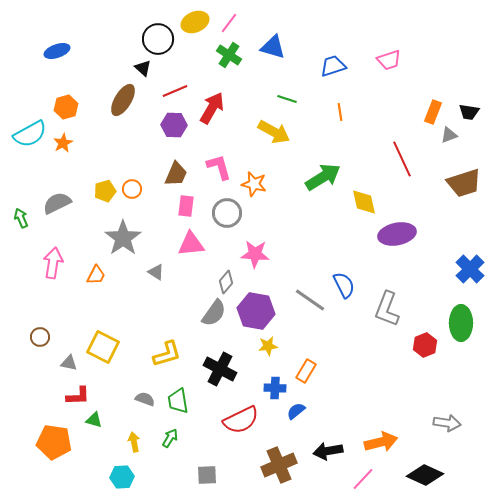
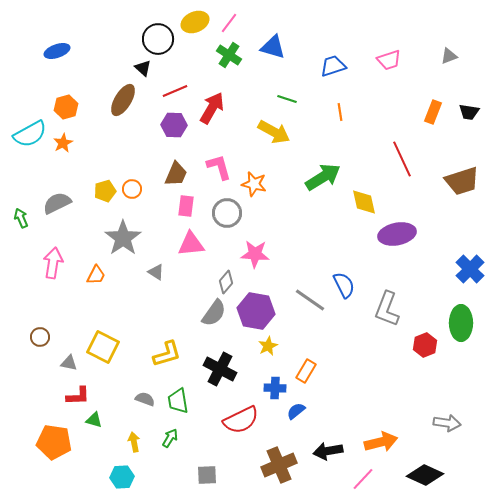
gray triangle at (449, 135): moved 79 px up
brown trapezoid at (464, 183): moved 2 px left, 2 px up
yellow star at (268, 346): rotated 18 degrees counterclockwise
